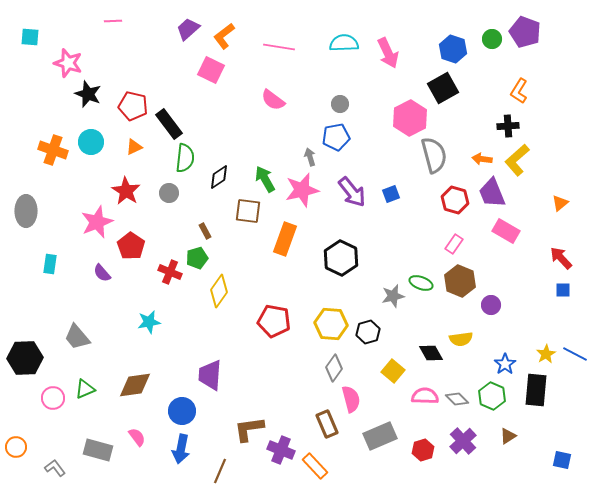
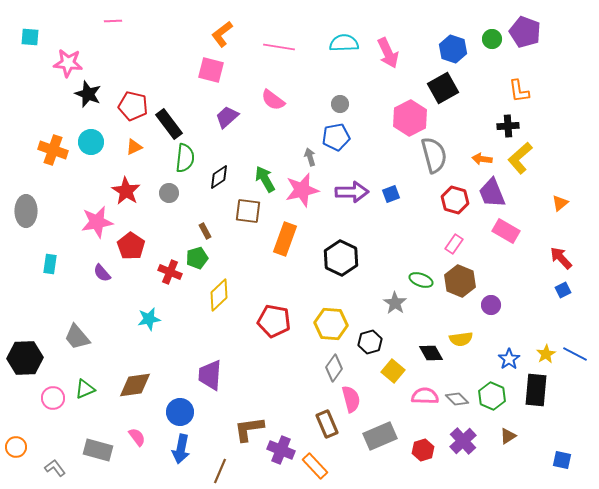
purple trapezoid at (188, 29): moved 39 px right, 88 px down
orange L-shape at (224, 36): moved 2 px left, 2 px up
pink star at (68, 63): rotated 12 degrees counterclockwise
pink square at (211, 70): rotated 12 degrees counterclockwise
orange L-shape at (519, 91): rotated 40 degrees counterclockwise
yellow L-shape at (517, 160): moved 3 px right, 2 px up
purple arrow at (352, 192): rotated 52 degrees counterclockwise
pink star at (97, 222): rotated 12 degrees clockwise
green ellipse at (421, 283): moved 3 px up
blue square at (563, 290): rotated 28 degrees counterclockwise
yellow diamond at (219, 291): moved 4 px down; rotated 12 degrees clockwise
gray star at (393, 296): moved 2 px right, 7 px down; rotated 25 degrees counterclockwise
cyan star at (149, 322): moved 3 px up
black hexagon at (368, 332): moved 2 px right, 10 px down
blue star at (505, 364): moved 4 px right, 5 px up
blue circle at (182, 411): moved 2 px left, 1 px down
